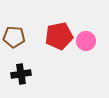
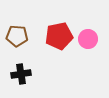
brown pentagon: moved 3 px right, 1 px up
pink circle: moved 2 px right, 2 px up
